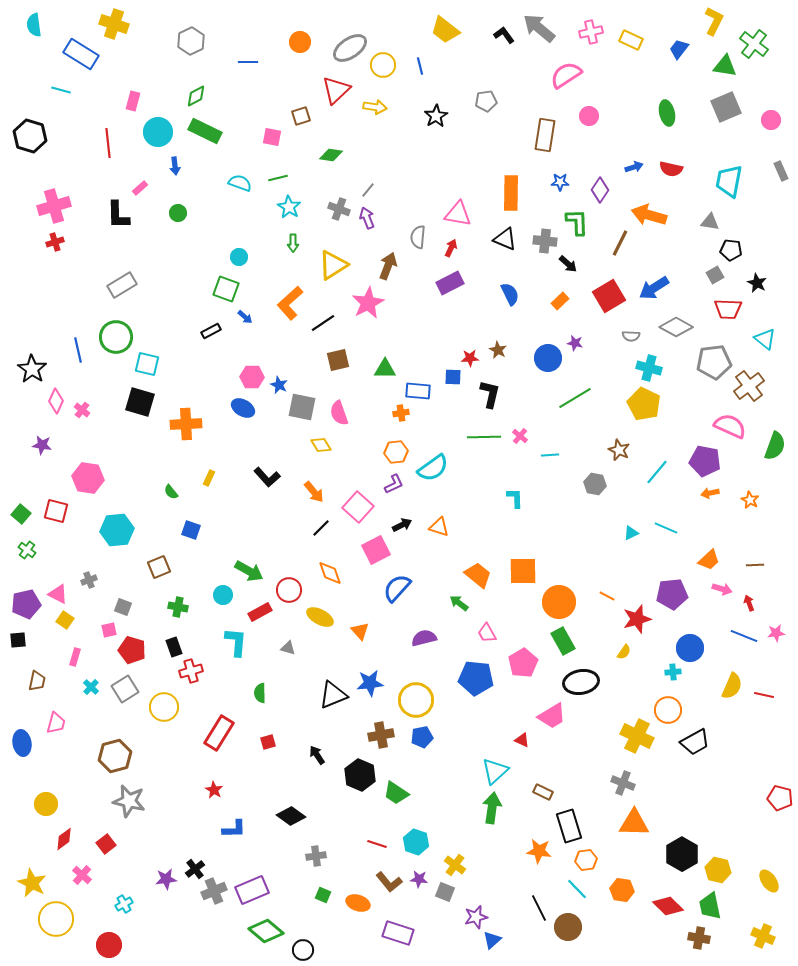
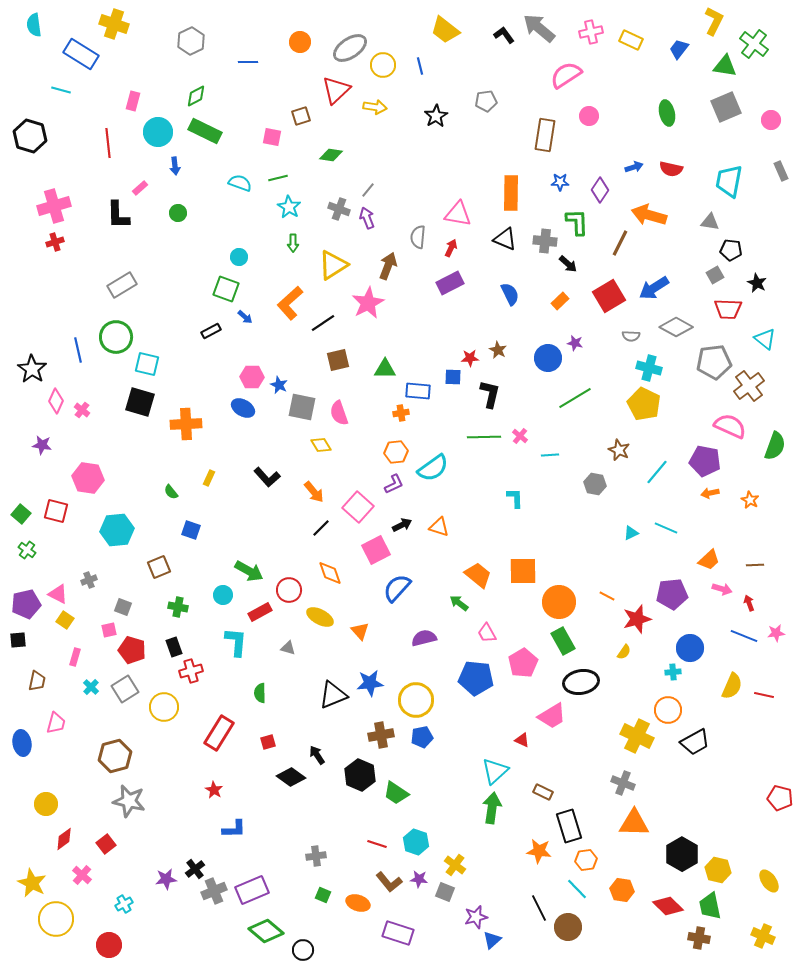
black diamond at (291, 816): moved 39 px up
